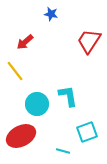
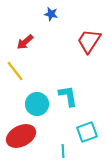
cyan line: rotated 72 degrees clockwise
